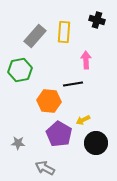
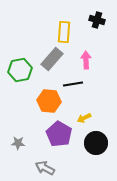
gray rectangle: moved 17 px right, 23 px down
yellow arrow: moved 1 px right, 2 px up
